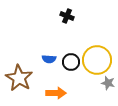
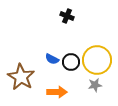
blue semicircle: moved 3 px right; rotated 24 degrees clockwise
brown star: moved 2 px right, 1 px up
gray star: moved 13 px left, 2 px down; rotated 24 degrees counterclockwise
orange arrow: moved 1 px right, 1 px up
